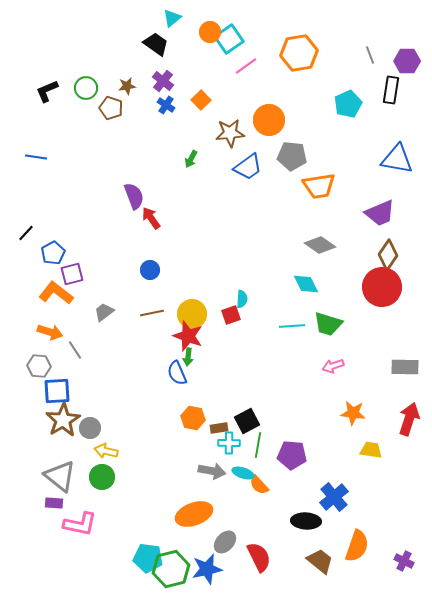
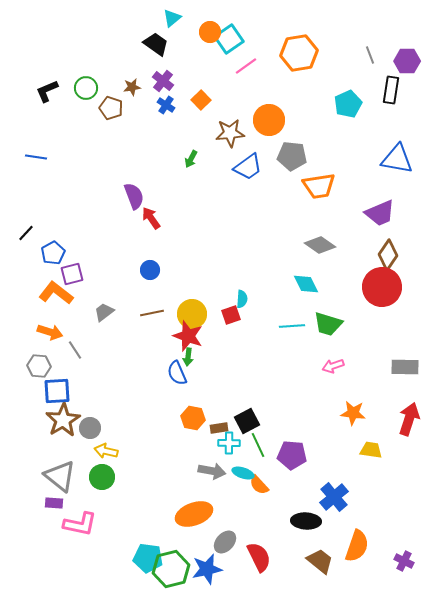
brown star at (127, 86): moved 5 px right, 1 px down
green line at (258, 445): rotated 35 degrees counterclockwise
